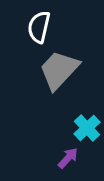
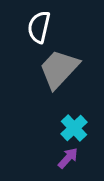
gray trapezoid: moved 1 px up
cyan cross: moved 13 px left
